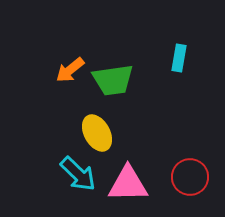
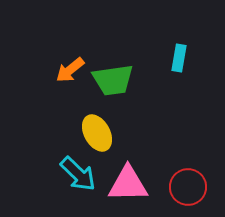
red circle: moved 2 px left, 10 px down
